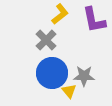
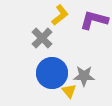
yellow L-shape: moved 1 px down
purple L-shape: rotated 116 degrees clockwise
gray cross: moved 4 px left, 2 px up
